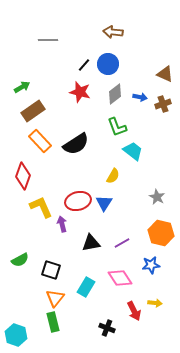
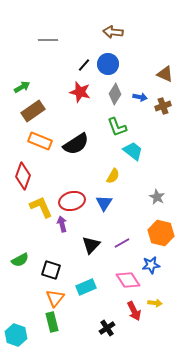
gray diamond: rotated 20 degrees counterclockwise
brown cross: moved 2 px down
orange rectangle: rotated 25 degrees counterclockwise
red ellipse: moved 6 px left
black triangle: moved 2 px down; rotated 36 degrees counterclockwise
pink diamond: moved 8 px right, 2 px down
cyan rectangle: rotated 36 degrees clockwise
green rectangle: moved 1 px left
black cross: rotated 35 degrees clockwise
